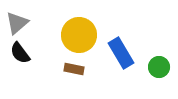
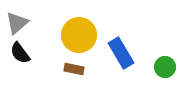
green circle: moved 6 px right
